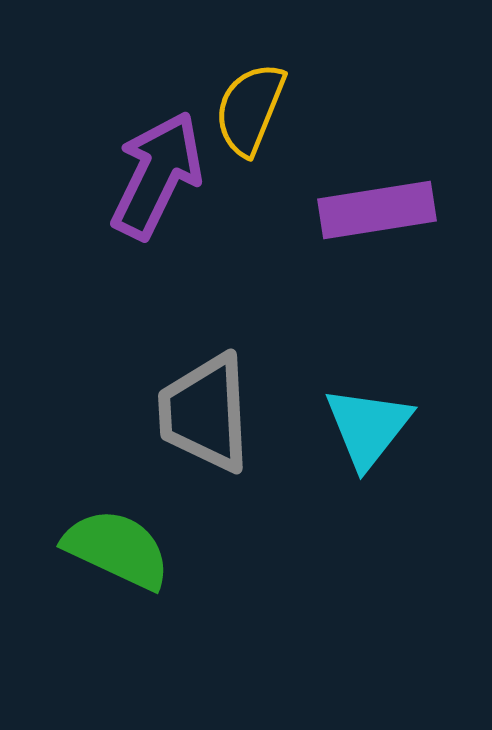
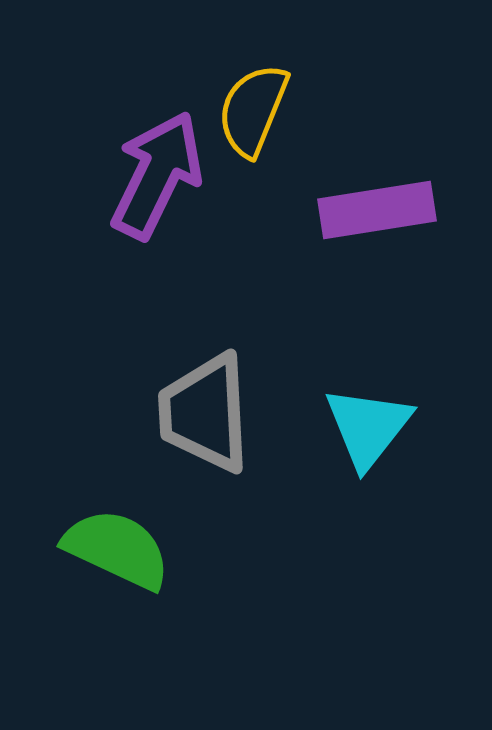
yellow semicircle: moved 3 px right, 1 px down
